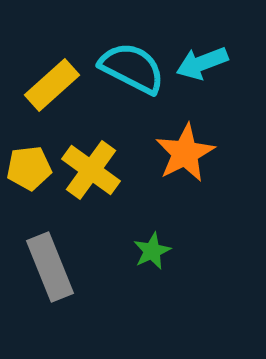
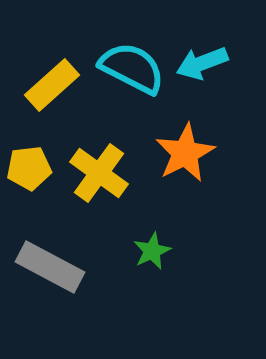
yellow cross: moved 8 px right, 3 px down
gray rectangle: rotated 40 degrees counterclockwise
